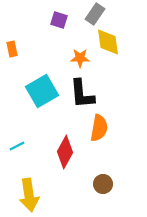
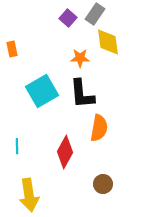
purple square: moved 9 px right, 2 px up; rotated 24 degrees clockwise
cyan line: rotated 63 degrees counterclockwise
